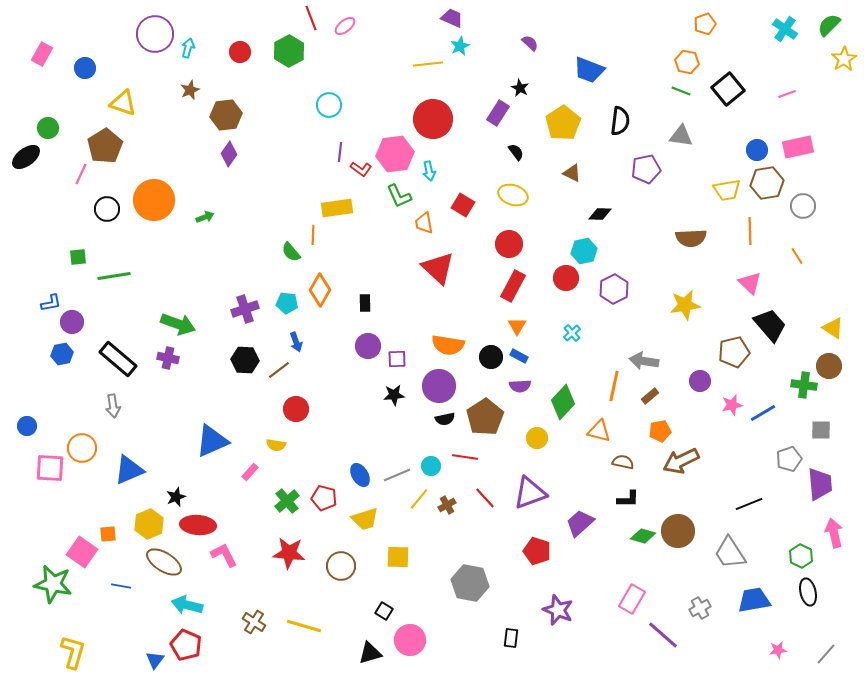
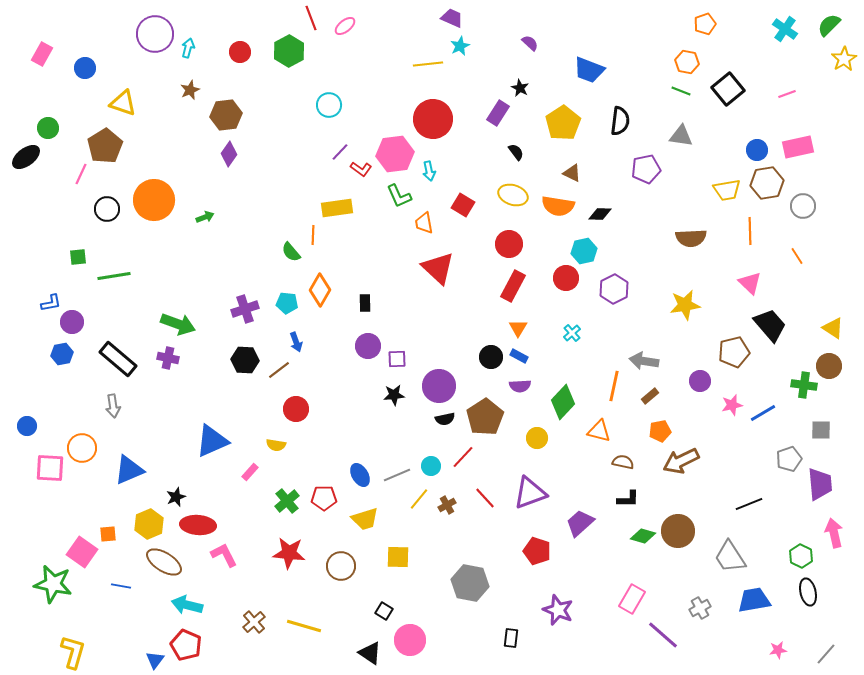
purple line at (340, 152): rotated 36 degrees clockwise
orange triangle at (517, 326): moved 1 px right, 2 px down
orange semicircle at (448, 345): moved 110 px right, 139 px up
red line at (465, 457): moved 2 px left; rotated 55 degrees counterclockwise
red pentagon at (324, 498): rotated 15 degrees counterclockwise
gray trapezoid at (730, 553): moved 4 px down
brown cross at (254, 622): rotated 15 degrees clockwise
black triangle at (370, 653): rotated 50 degrees clockwise
